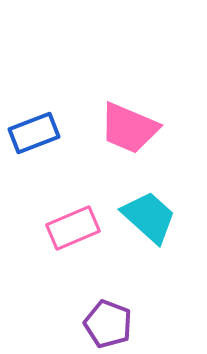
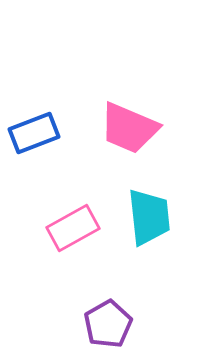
cyan trapezoid: rotated 42 degrees clockwise
pink rectangle: rotated 6 degrees counterclockwise
purple pentagon: rotated 21 degrees clockwise
